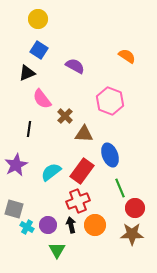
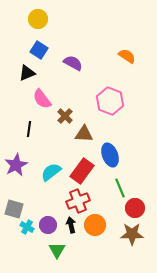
purple semicircle: moved 2 px left, 3 px up
